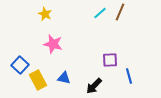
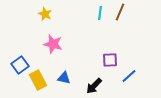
cyan line: rotated 40 degrees counterclockwise
blue square: rotated 12 degrees clockwise
blue line: rotated 63 degrees clockwise
